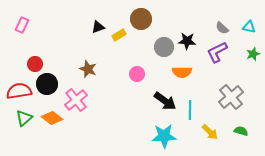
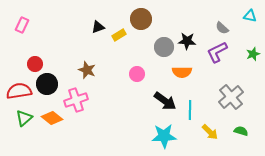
cyan triangle: moved 1 px right, 11 px up
brown star: moved 1 px left, 1 px down
pink cross: rotated 20 degrees clockwise
